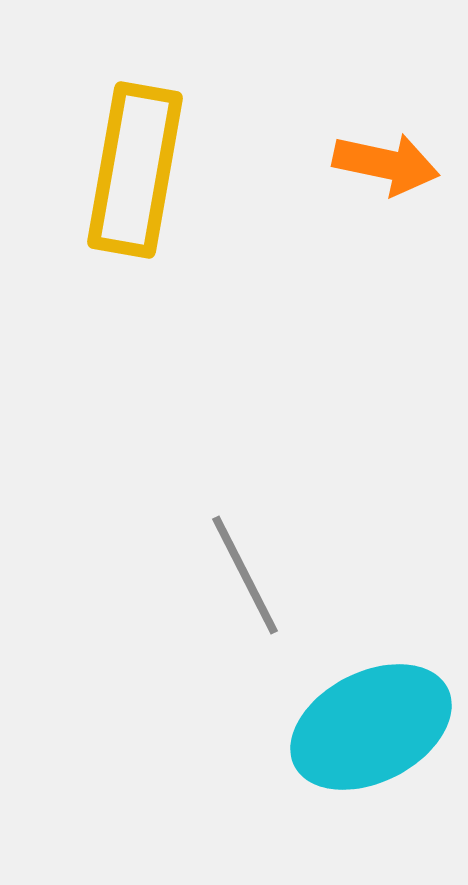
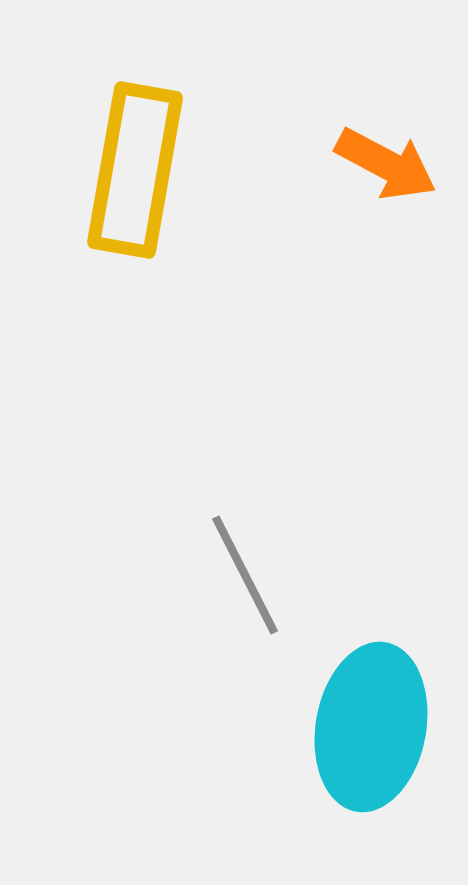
orange arrow: rotated 16 degrees clockwise
cyan ellipse: rotated 53 degrees counterclockwise
